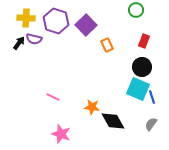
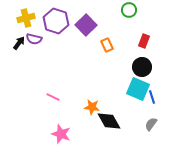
green circle: moved 7 px left
yellow cross: rotated 18 degrees counterclockwise
black diamond: moved 4 px left
